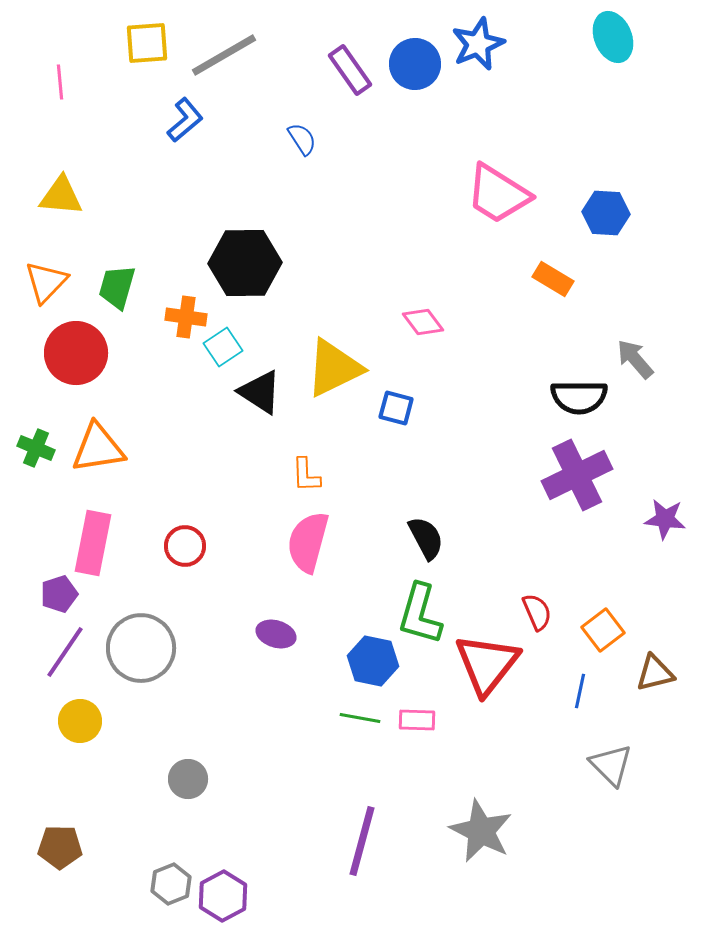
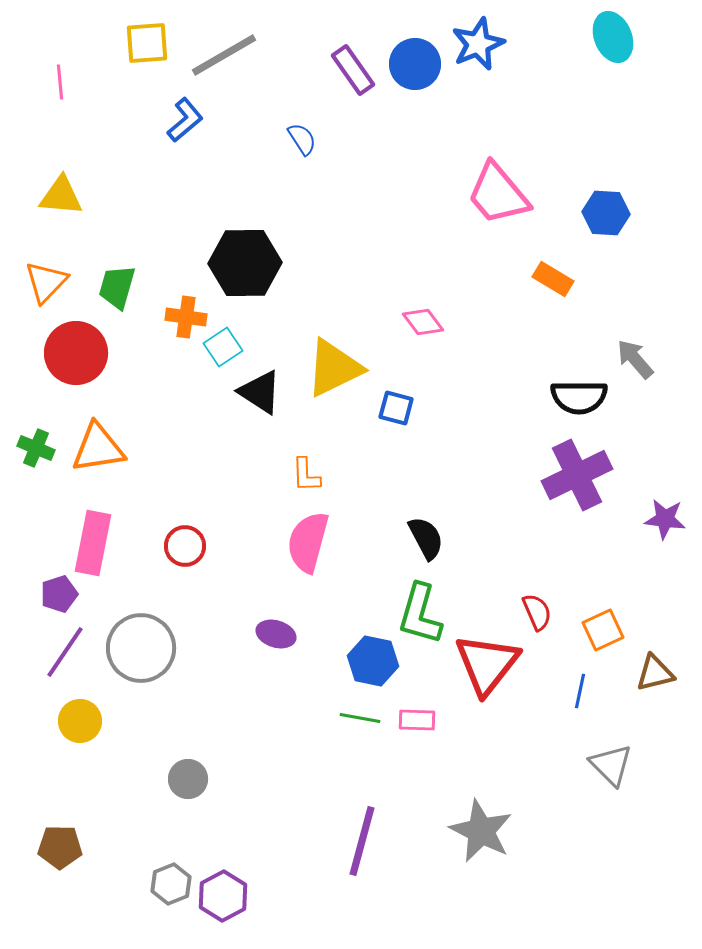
purple rectangle at (350, 70): moved 3 px right
pink trapezoid at (498, 194): rotated 18 degrees clockwise
orange square at (603, 630): rotated 12 degrees clockwise
